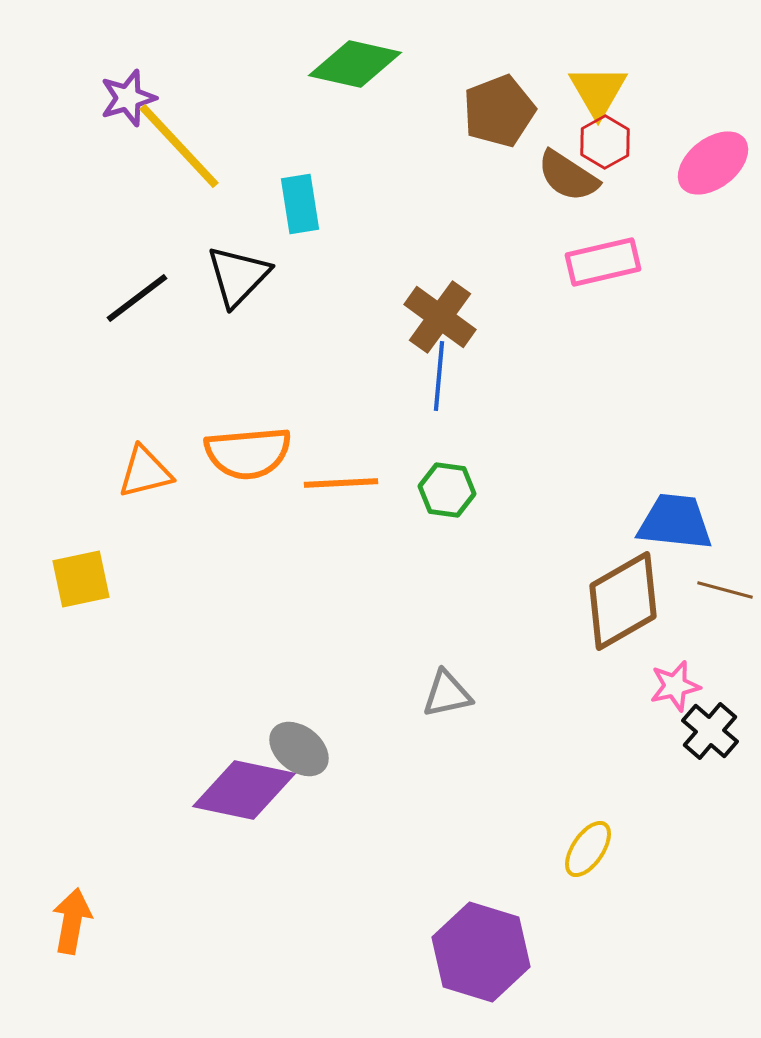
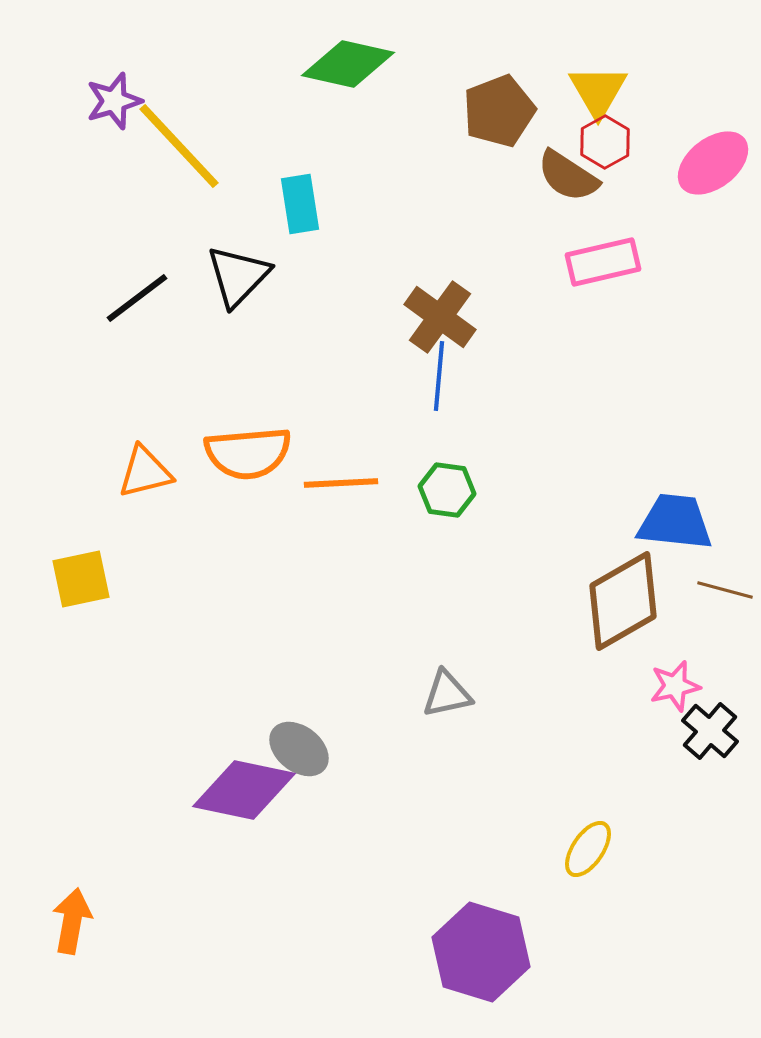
green diamond: moved 7 px left
purple star: moved 14 px left, 3 px down
